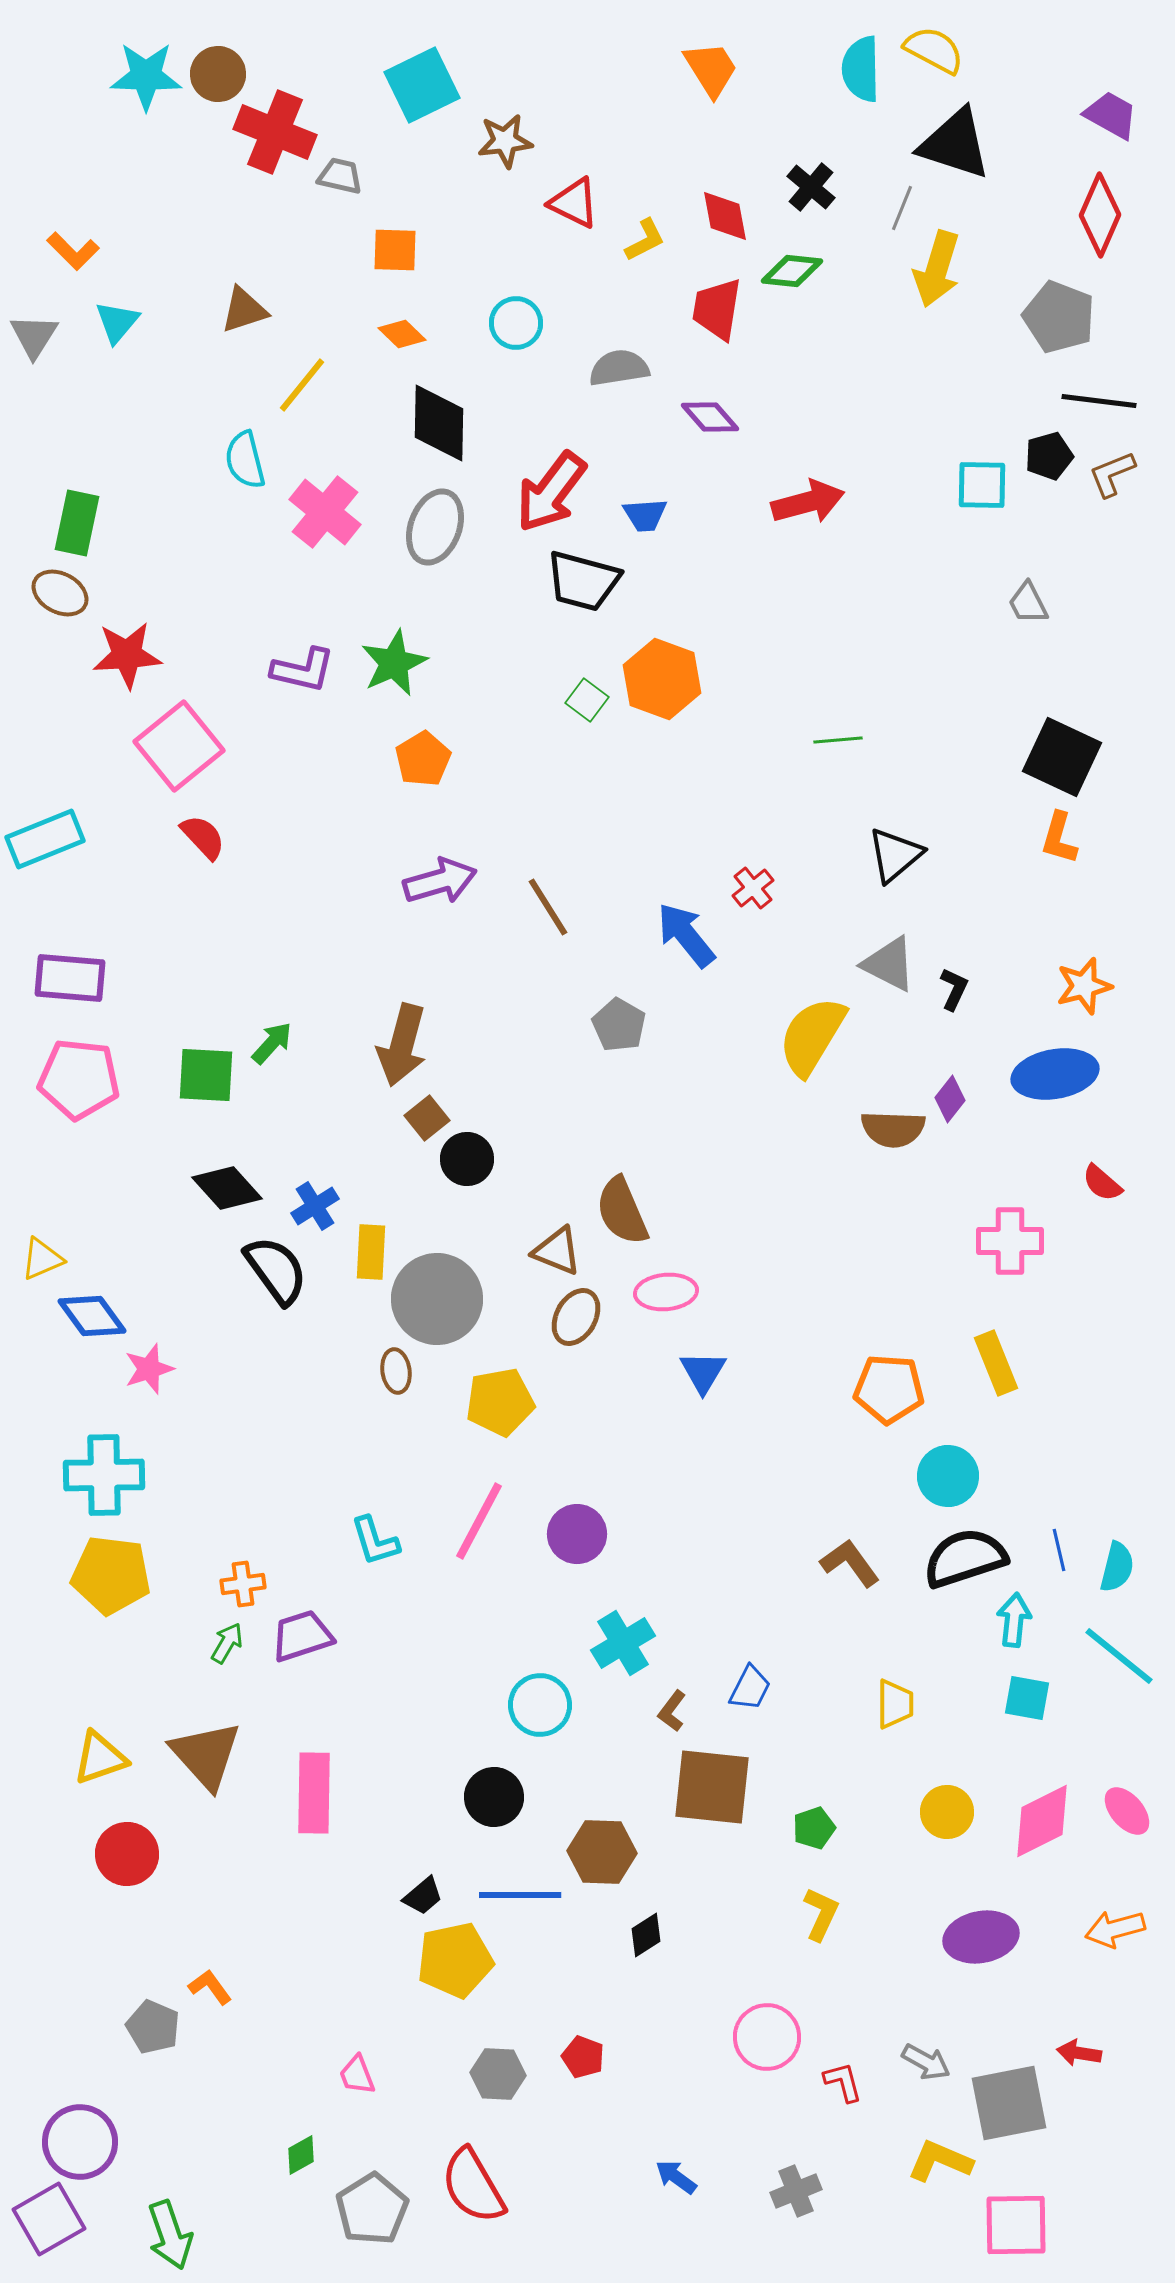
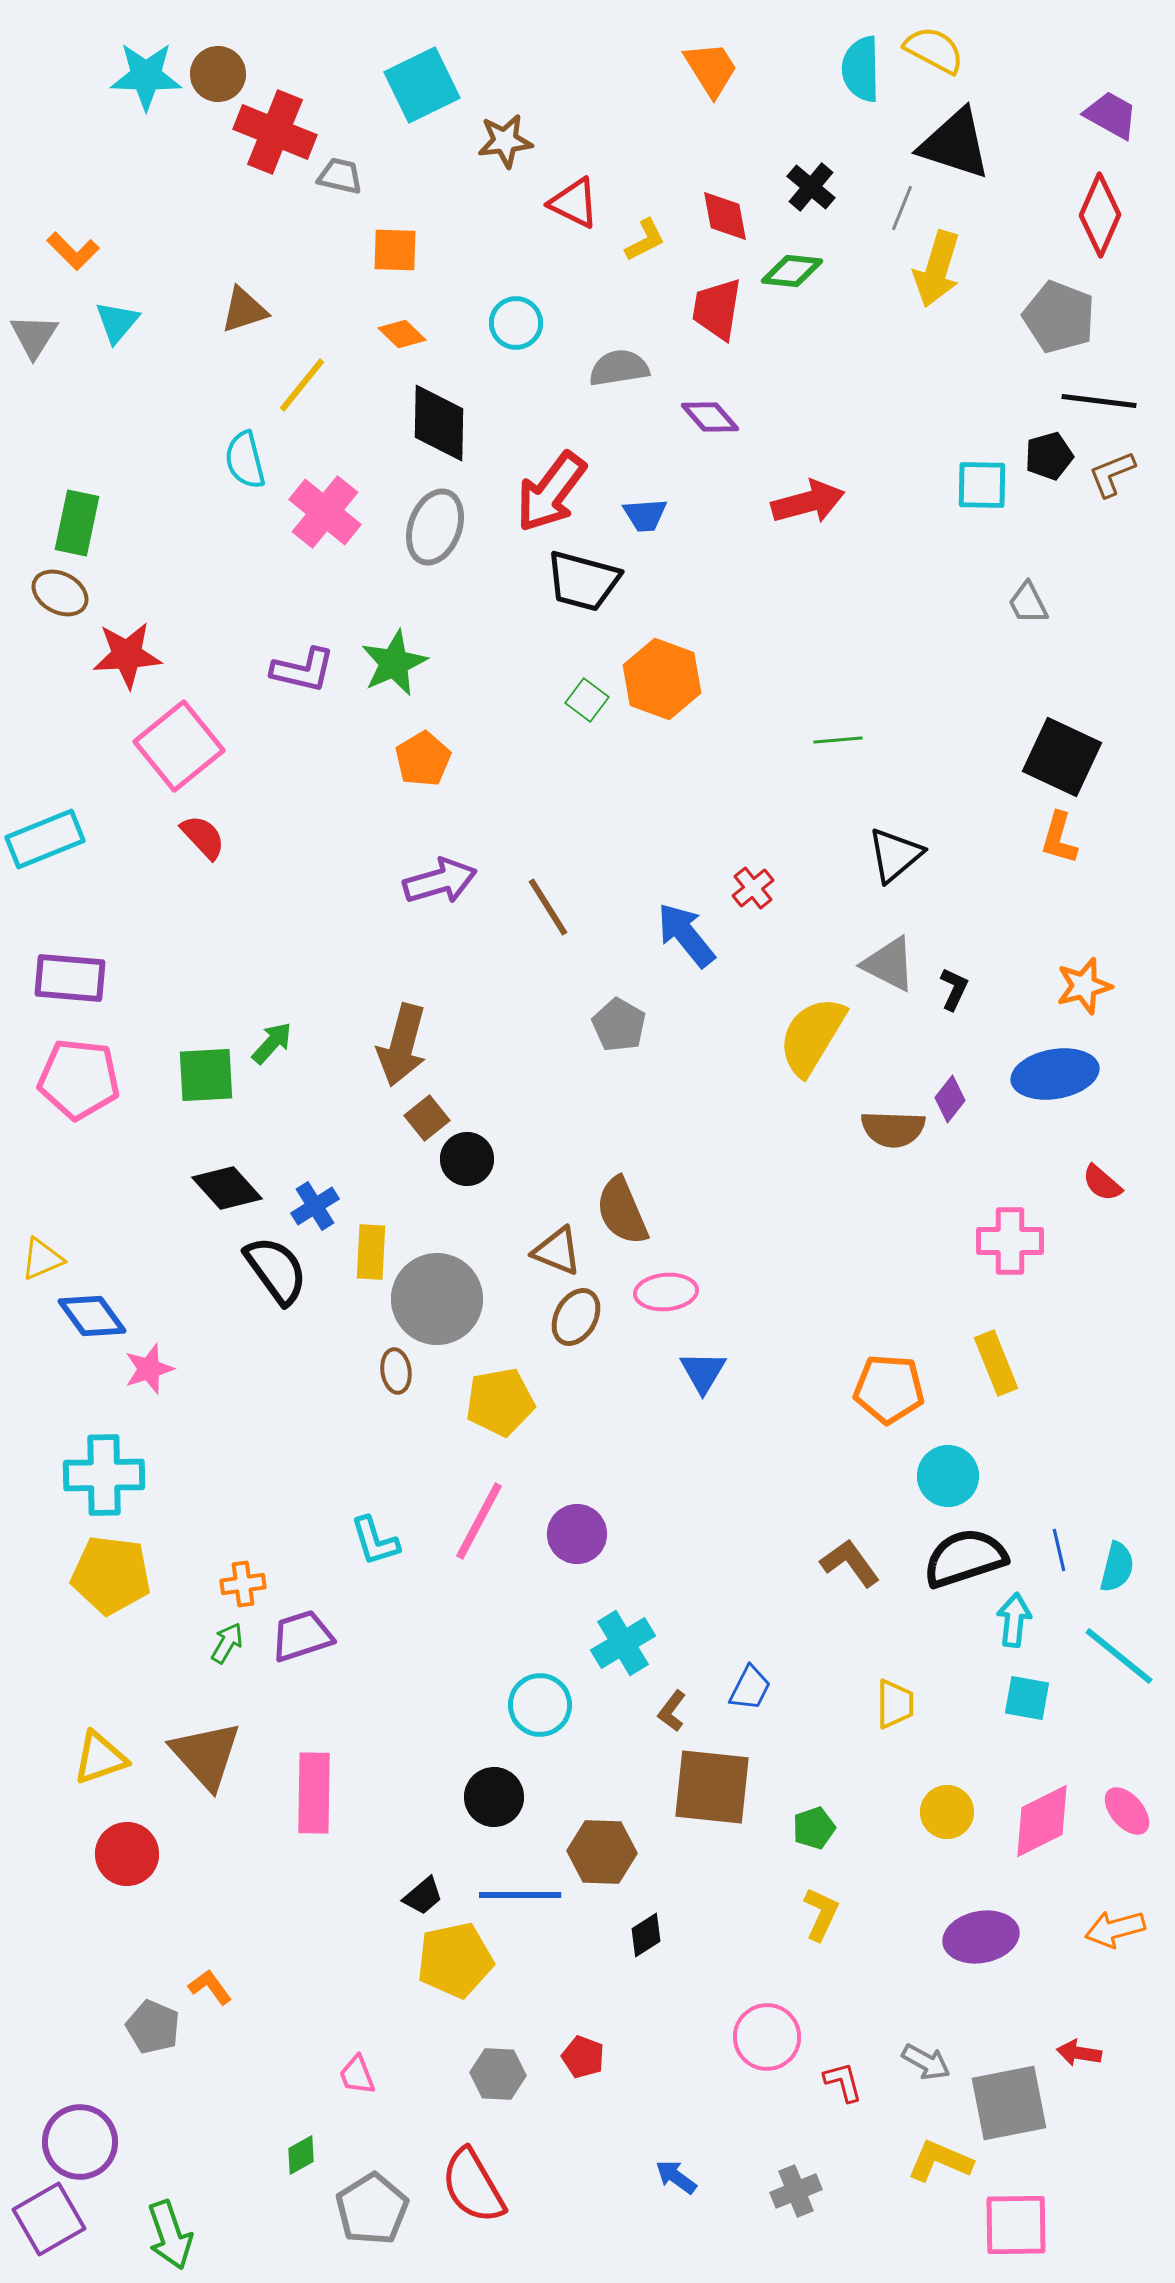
green square at (206, 1075): rotated 6 degrees counterclockwise
